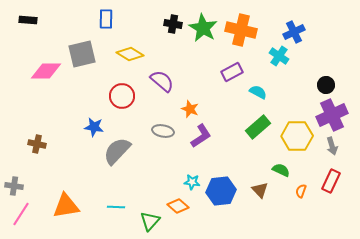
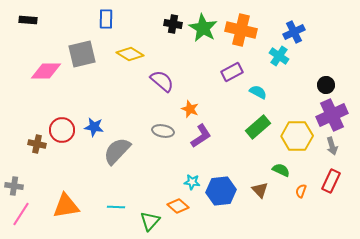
red circle: moved 60 px left, 34 px down
